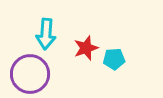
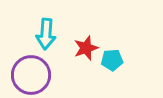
cyan pentagon: moved 2 px left, 1 px down
purple circle: moved 1 px right, 1 px down
